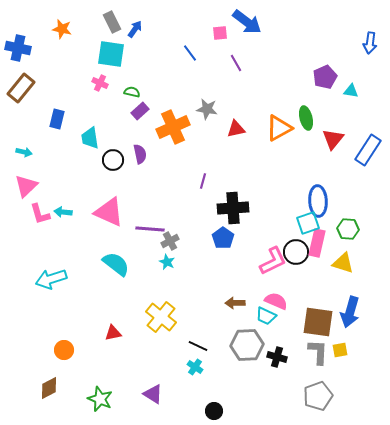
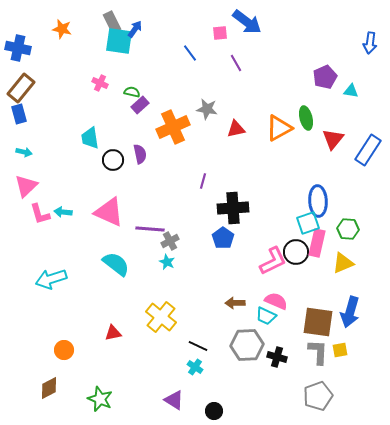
cyan square at (111, 54): moved 8 px right, 13 px up
purple rectangle at (140, 111): moved 6 px up
blue rectangle at (57, 119): moved 38 px left, 5 px up; rotated 30 degrees counterclockwise
yellow triangle at (343, 263): rotated 40 degrees counterclockwise
purple triangle at (153, 394): moved 21 px right, 6 px down
